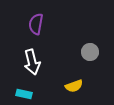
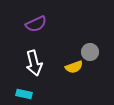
purple semicircle: rotated 125 degrees counterclockwise
white arrow: moved 2 px right, 1 px down
yellow semicircle: moved 19 px up
